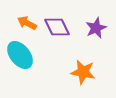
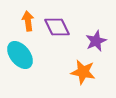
orange arrow: moved 1 px right, 2 px up; rotated 54 degrees clockwise
purple star: moved 13 px down
